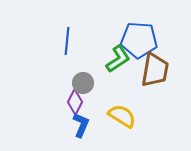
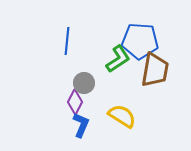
blue pentagon: moved 1 px right, 1 px down
gray circle: moved 1 px right
